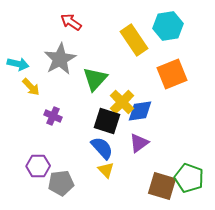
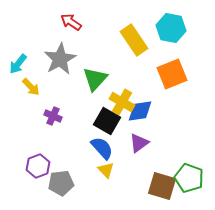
cyan hexagon: moved 3 px right, 2 px down; rotated 20 degrees clockwise
cyan arrow: rotated 115 degrees clockwise
yellow cross: rotated 15 degrees counterclockwise
black square: rotated 12 degrees clockwise
purple hexagon: rotated 20 degrees counterclockwise
